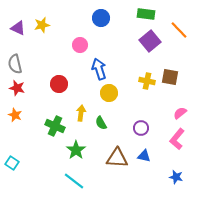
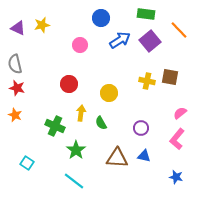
blue arrow: moved 21 px right, 29 px up; rotated 75 degrees clockwise
red circle: moved 10 px right
cyan square: moved 15 px right
